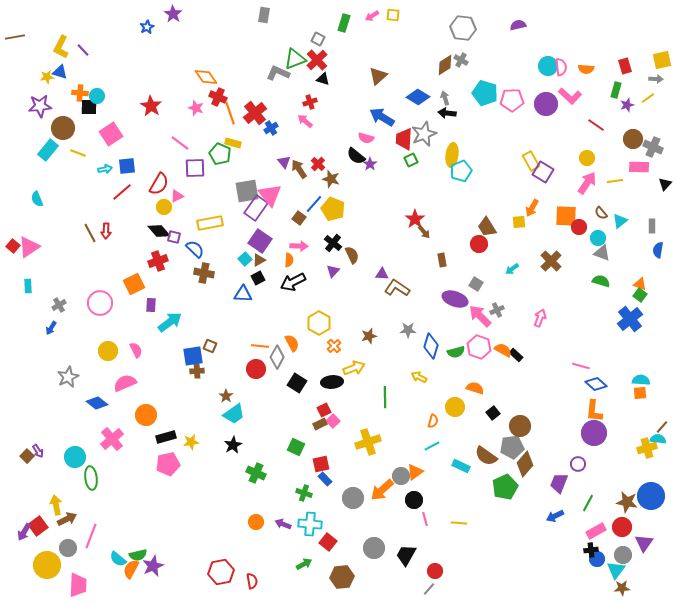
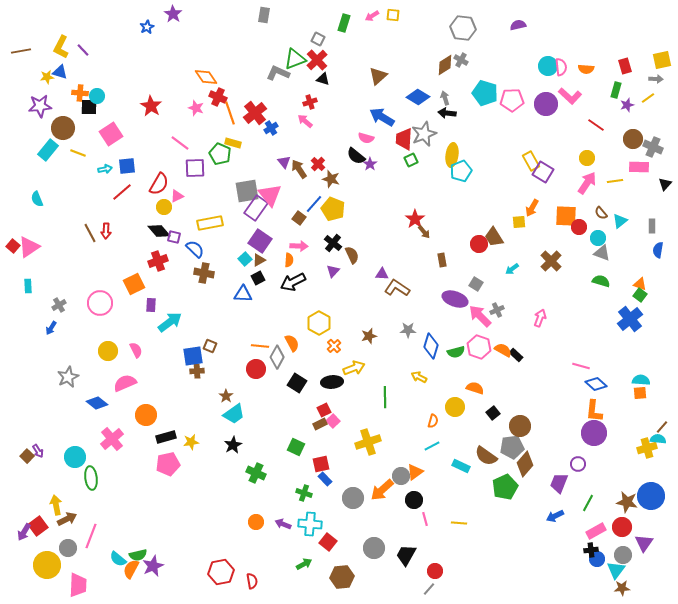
brown line at (15, 37): moved 6 px right, 14 px down
brown trapezoid at (487, 227): moved 7 px right, 10 px down
